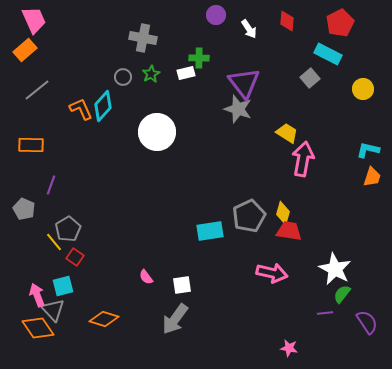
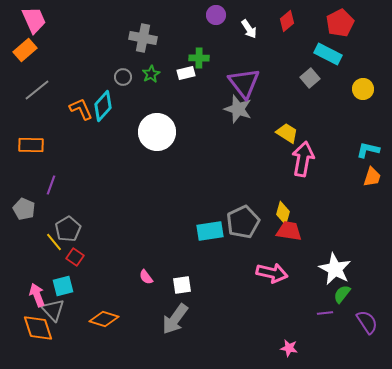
red diamond at (287, 21): rotated 45 degrees clockwise
gray pentagon at (249, 216): moved 6 px left, 6 px down
orange diamond at (38, 328): rotated 16 degrees clockwise
